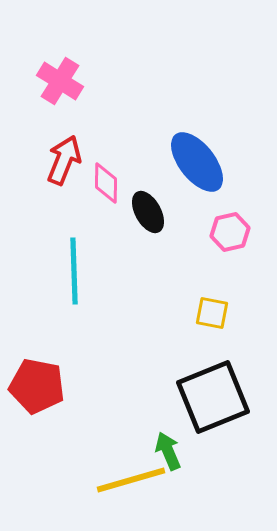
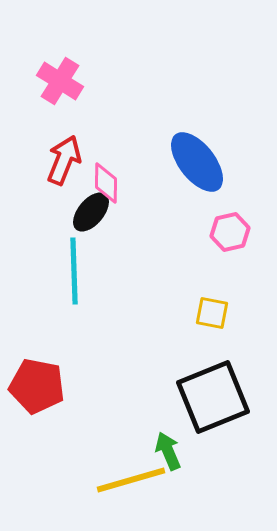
black ellipse: moved 57 px left; rotated 69 degrees clockwise
